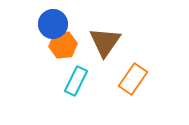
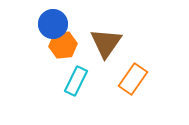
brown triangle: moved 1 px right, 1 px down
